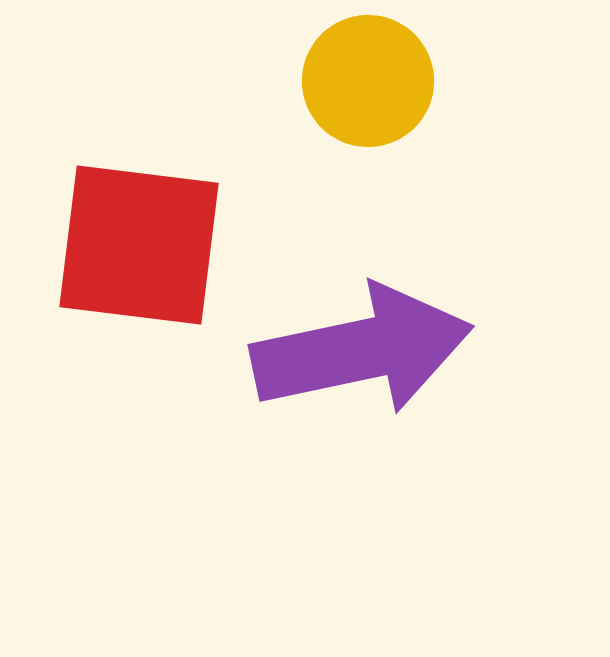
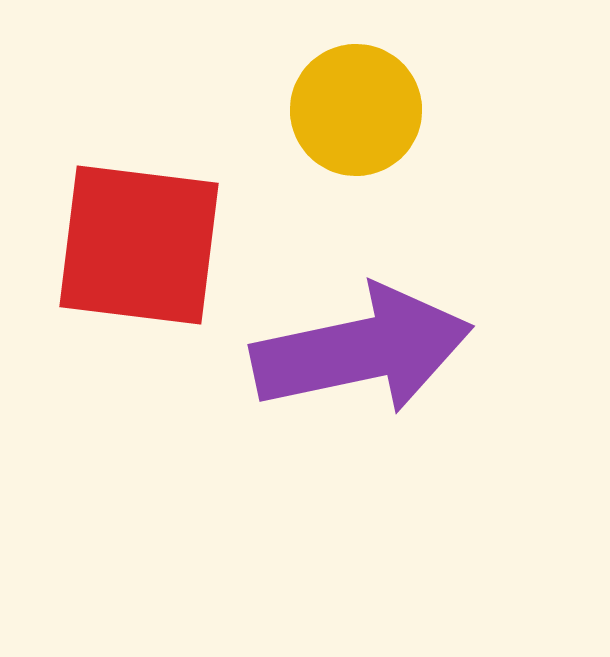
yellow circle: moved 12 px left, 29 px down
